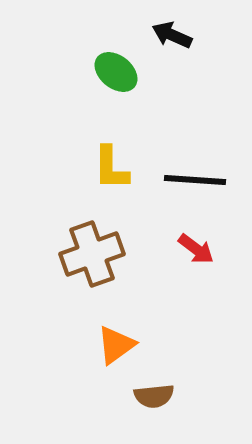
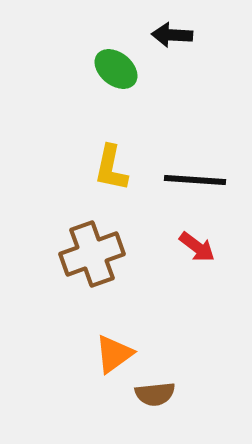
black arrow: rotated 21 degrees counterclockwise
green ellipse: moved 3 px up
yellow L-shape: rotated 12 degrees clockwise
red arrow: moved 1 px right, 2 px up
orange triangle: moved 2 px left, 9 px down
brown semicircle: moved 1 px right, 2 px up
